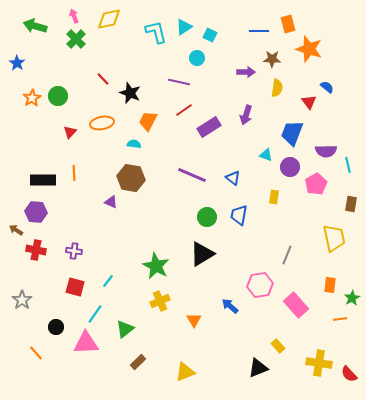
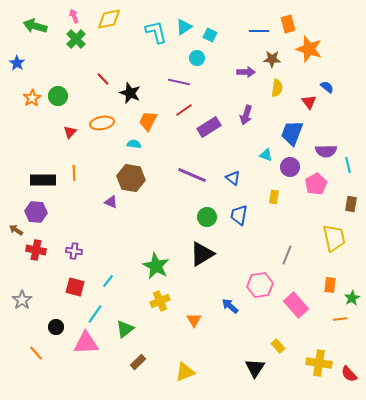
black triangle at (258, 368): moved 3 px left; rotated 35 degrees counterclockwise
